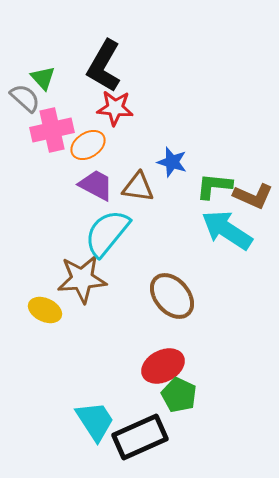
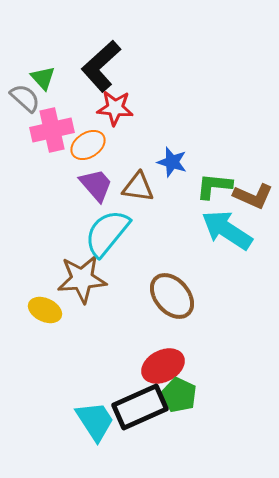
black L-shape: moved 3 px left; rotated 18 degrees clockwise
purple trapezoid: rotated 21 degrees clockwise
black rectangle: moved 30 px up
